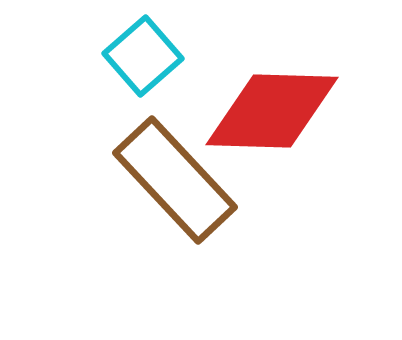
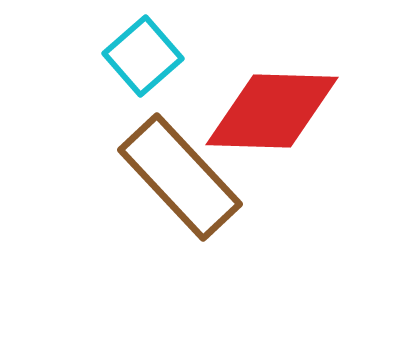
brown rectangle: moved 5 px right, 3 px up
